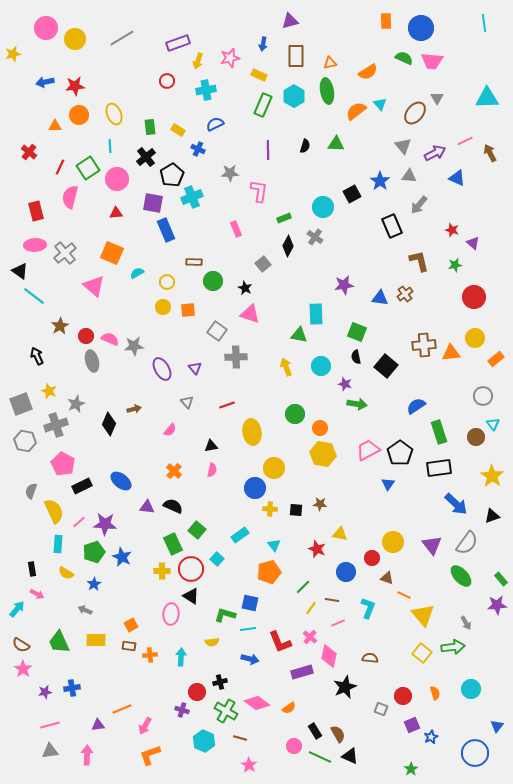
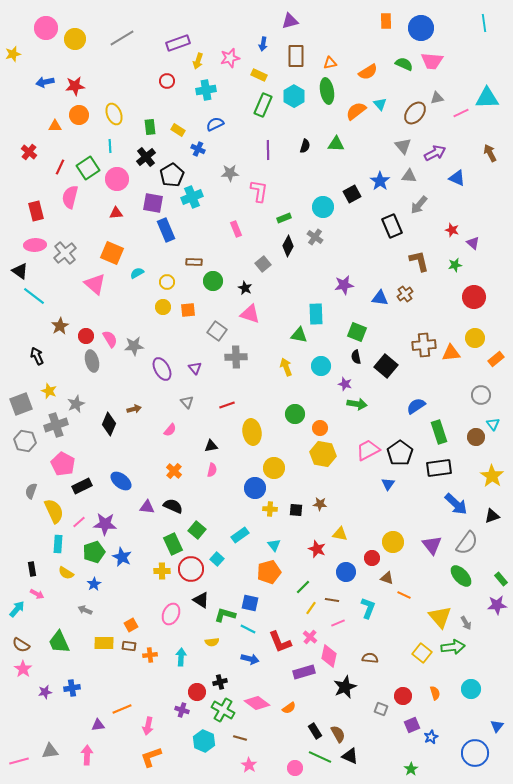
green semicircle at (404, 58): moved 6 px down
gray triangle at (437, 98): rotated 48 degrees clockwise
pink line at (465, 141): moved 4 px left, 28 px up
pink triangle at (94, 286): moved 1 px right, 2 px up
pink semicircle at (110, 339): rotated 36 degrees clockwise
gray circle at (483, 396): moved 2 px left, 1 px up
black triangle at (191, 596): moved 10 px right, 4 px down
pink ellipse at (171, 614): rotated 20 degrees clockwise
yellow triangle at (423, 615): moved 17 px right, 2 px down
cyan line at (248, 629): rotated 35 degrees clockwise
yellow rectangle at (96, 640): moved 8 px right, 3 px down
purple rectangle at (302, 672): moved 2 px right
green cross at (226, 711): moved 3 px left, 1 px up
pink line at (50, 725): moved 31 px left, 36 px down
pink arrow at (145, 726): moved 3 px right; rotated 18 degrees counterclockwise
pink circle at (294, 746): moved 1 px right, 22 px down
orange L-shape at (150, 755): moved 1 px right, 2 px down
